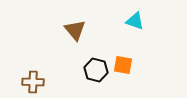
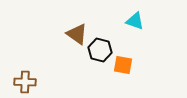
brown triangle: moved 2 px right, 4 px down; rotated 15 degrees counterclockwise
black hexagon: moved 4 px right, 20 px up
brown cross: moved 8 px left
